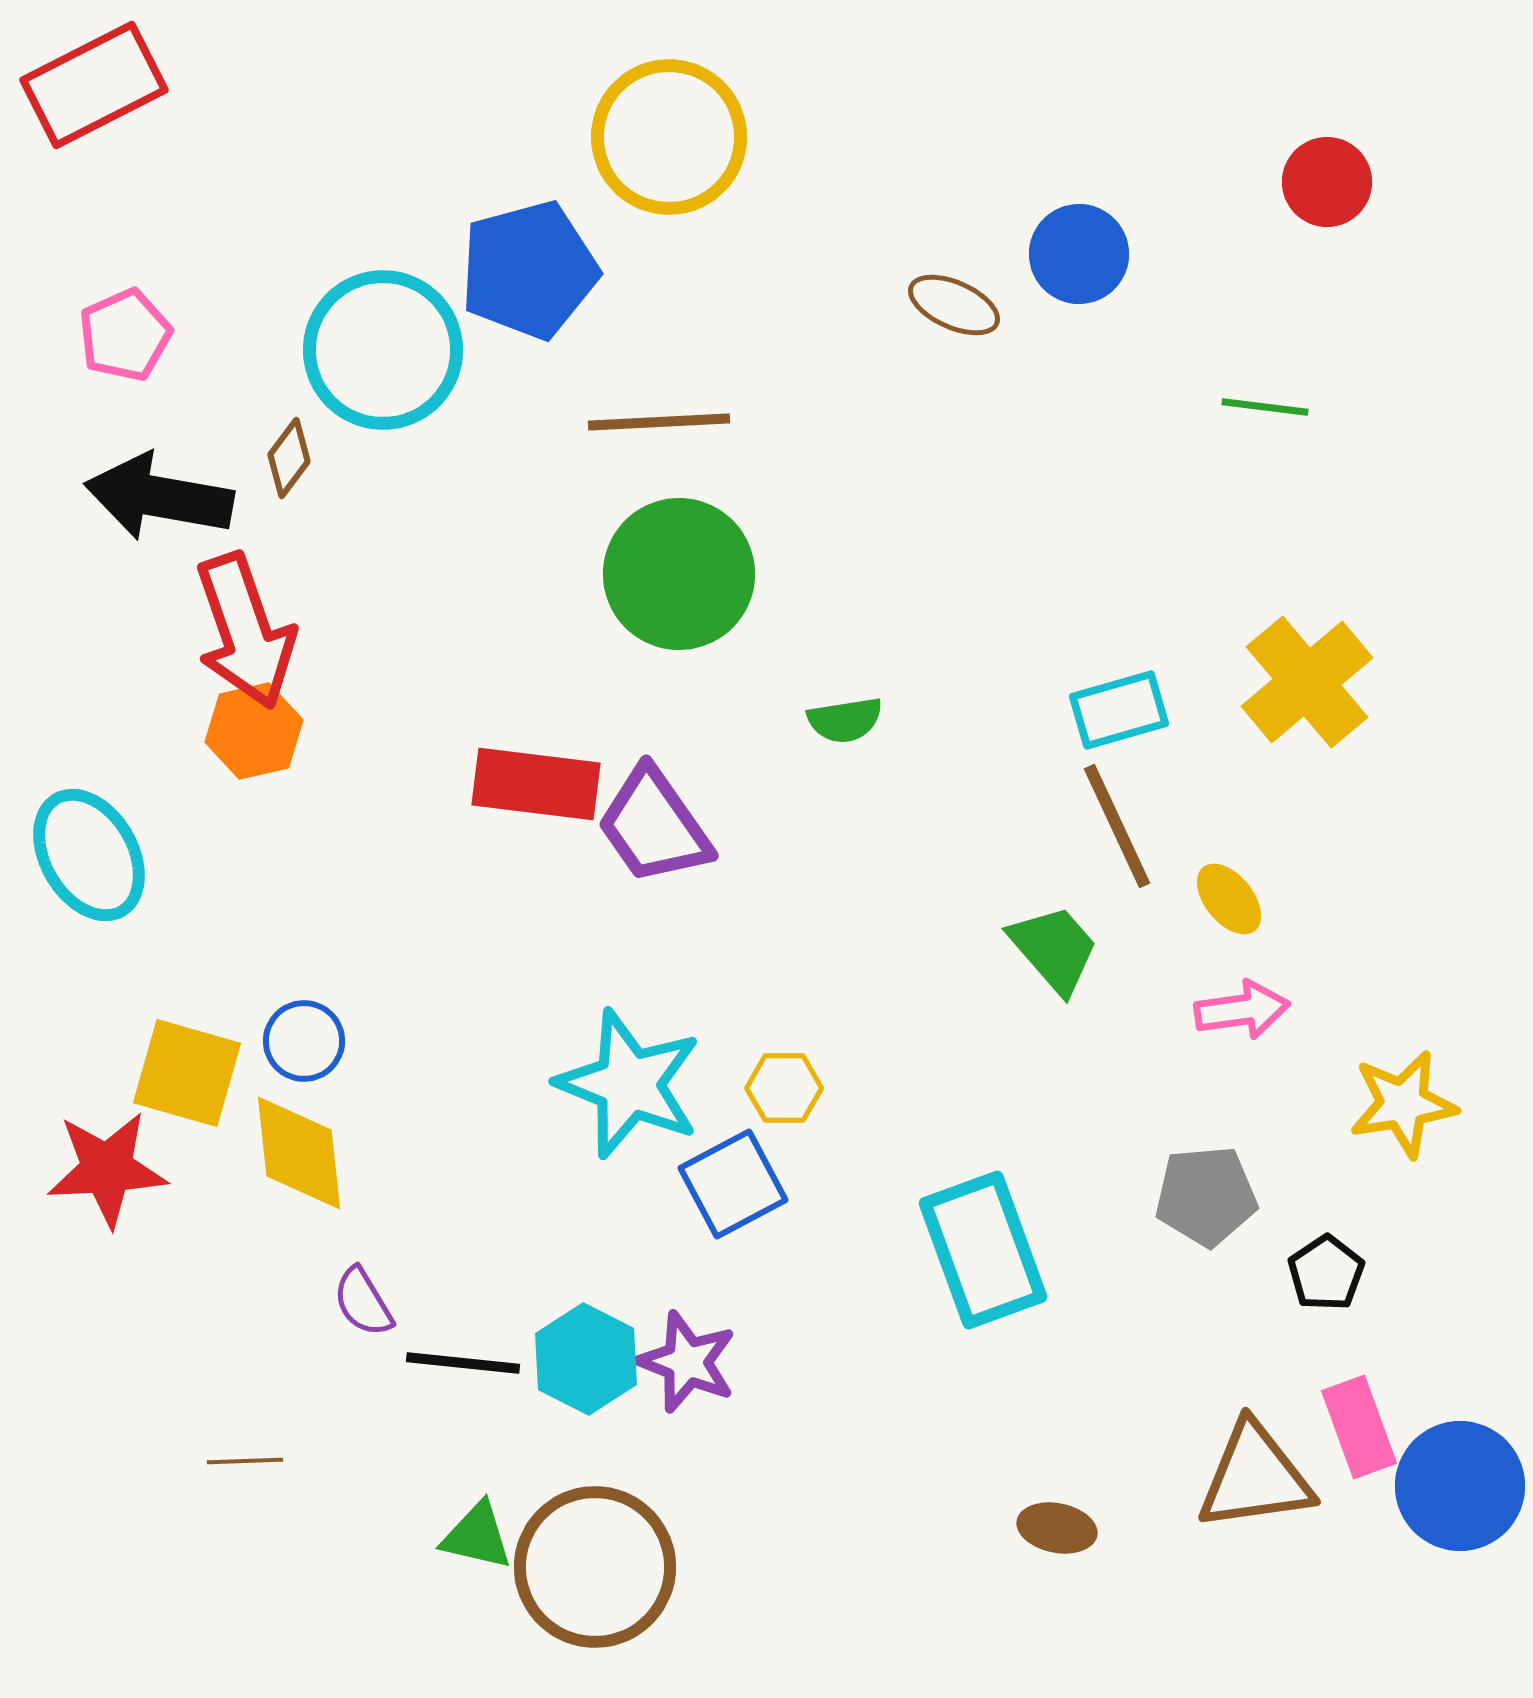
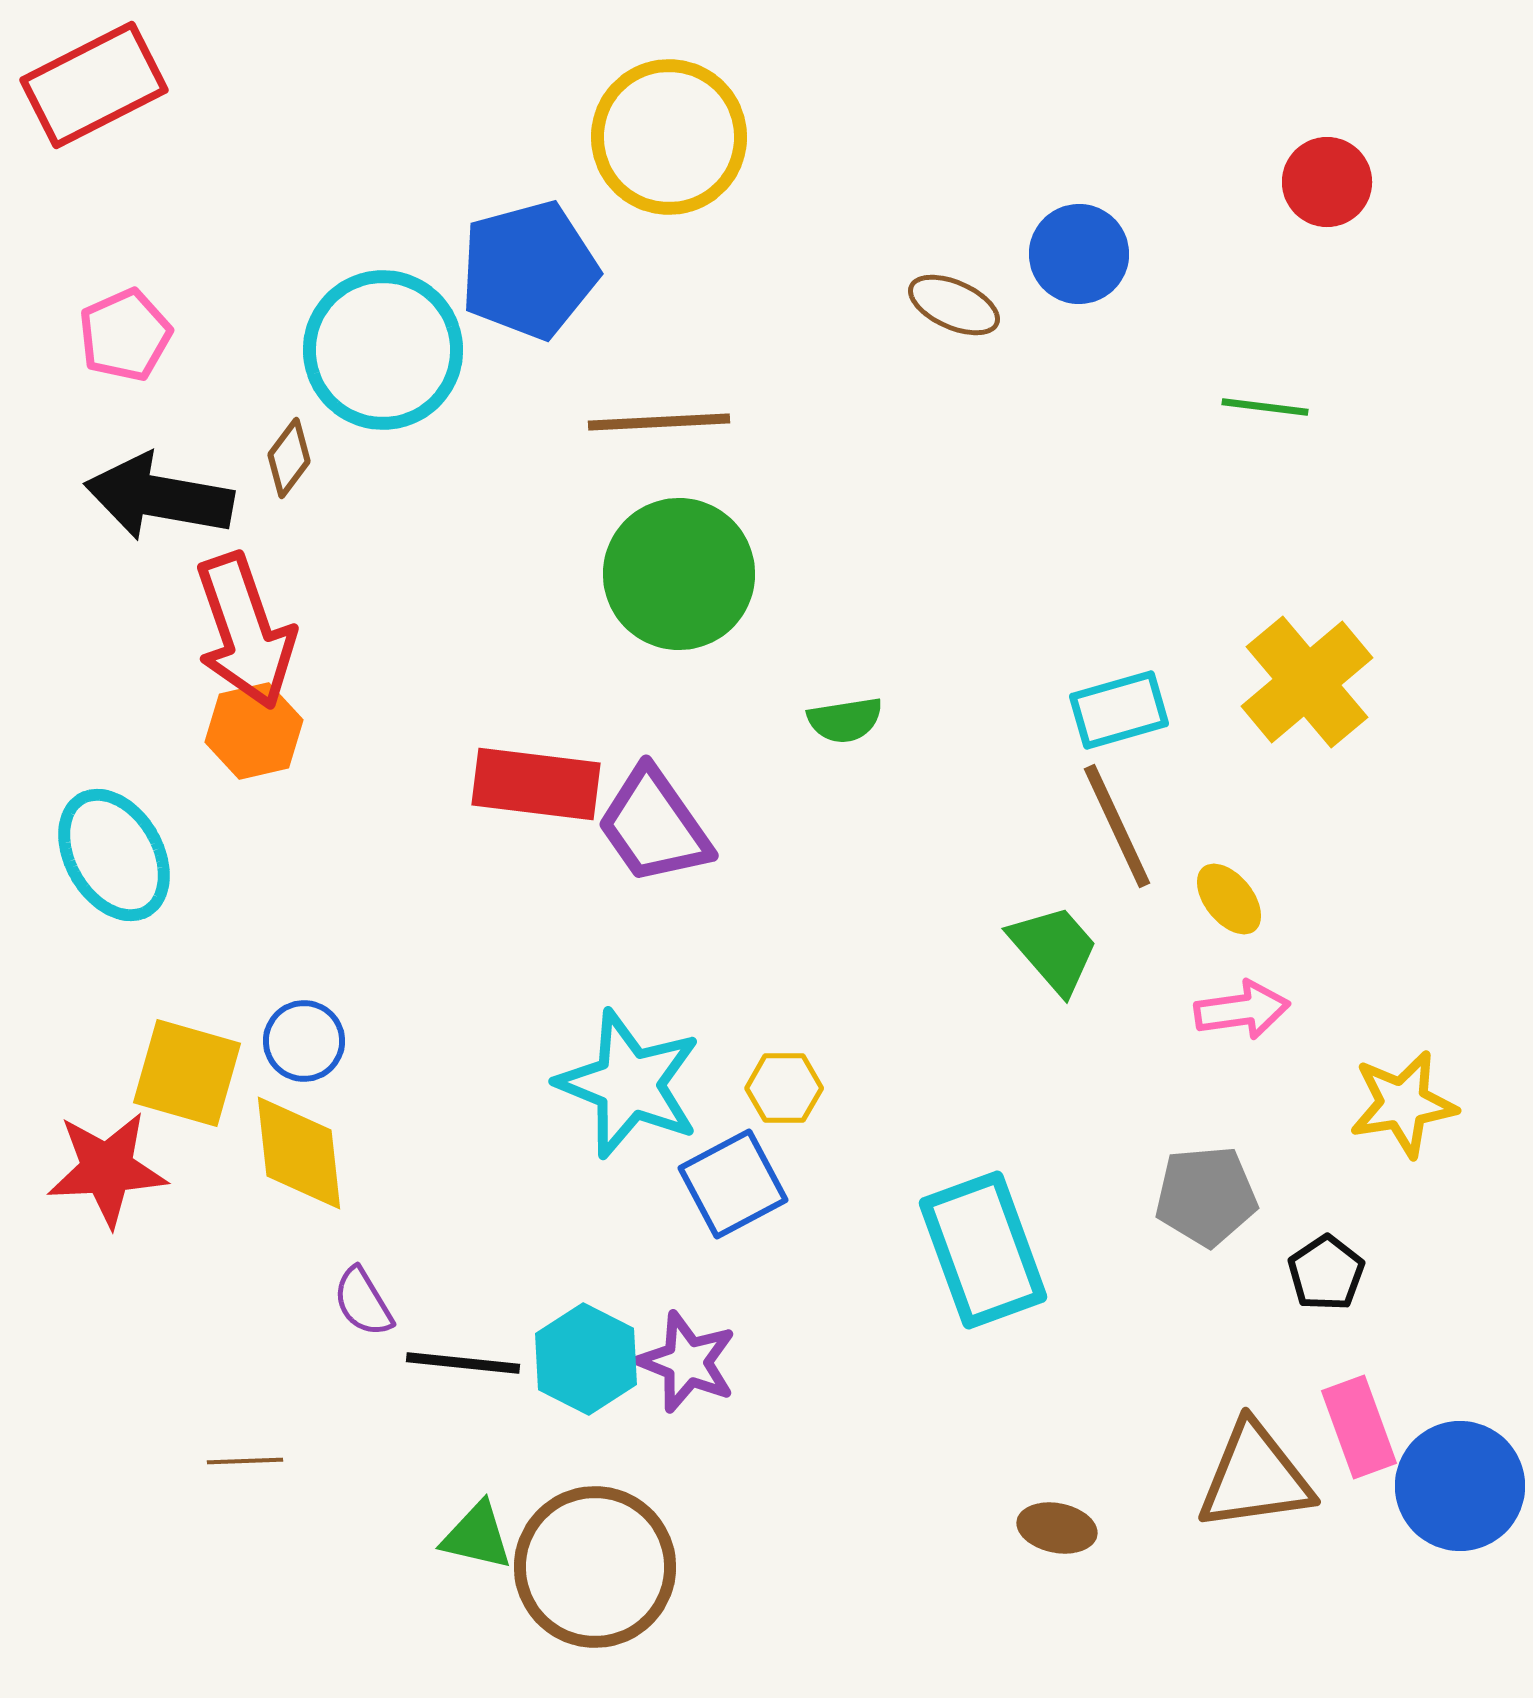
cyan ellipse at (89, 855): moved 25 px right
